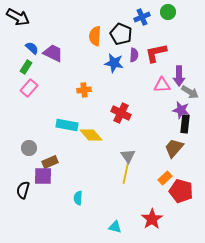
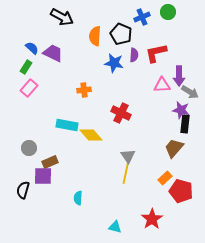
black arrow: moved 44 px right
